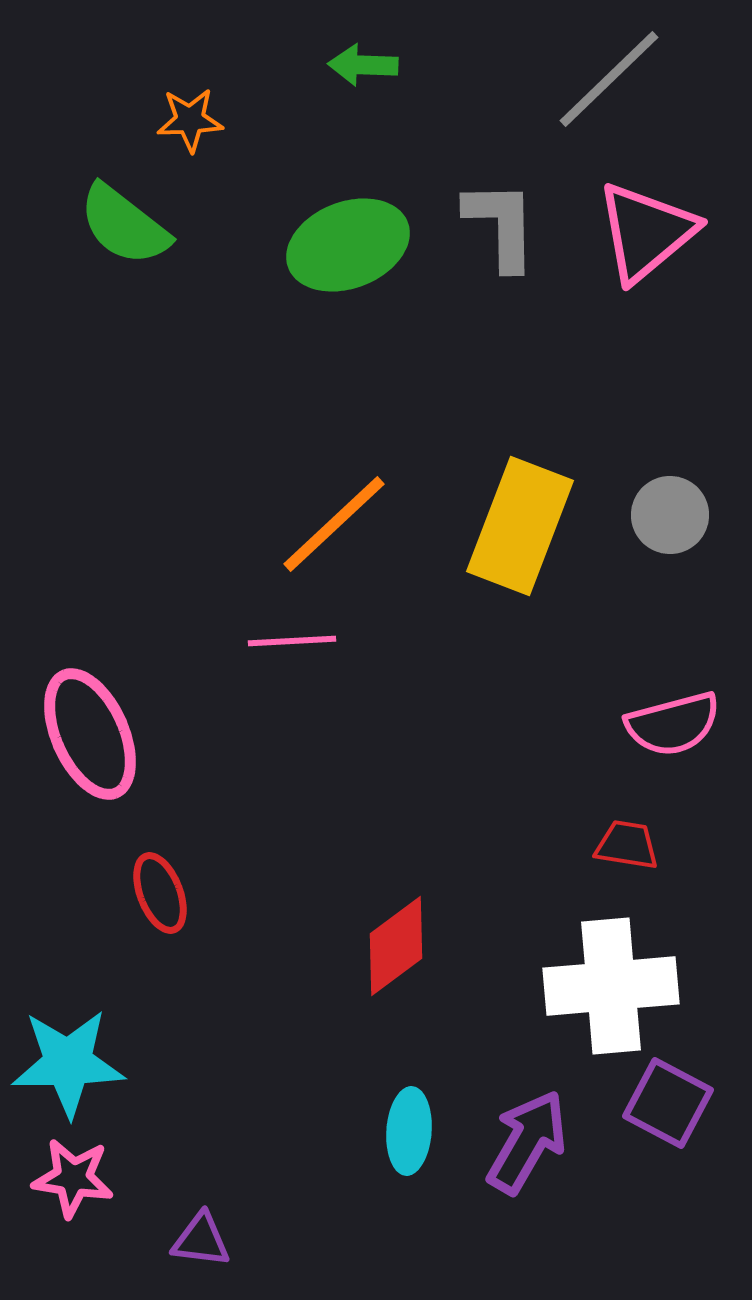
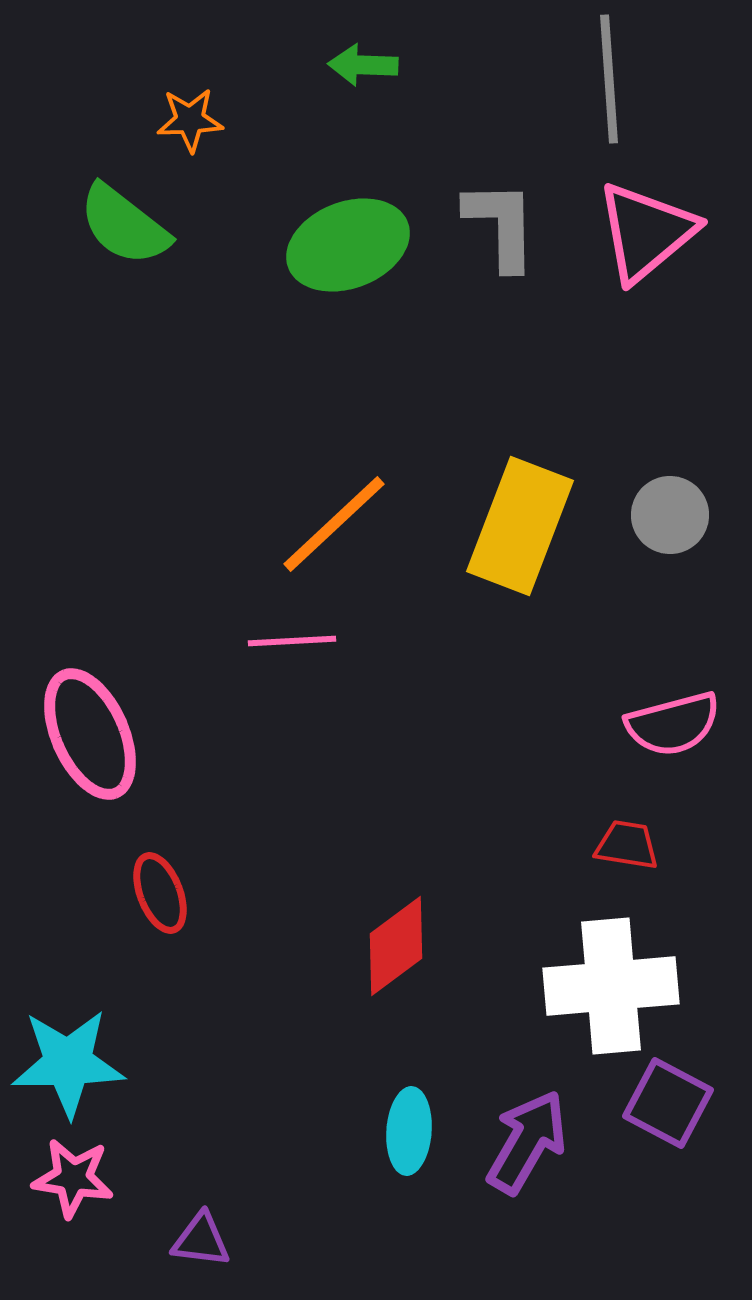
gray line: rotated 50 degrees counterclockwise
